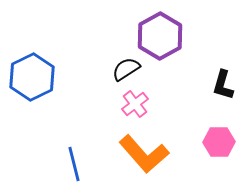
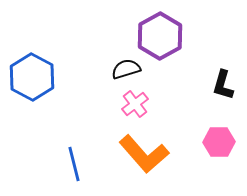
black semicircle: rotated 16 degrees clockwise
blue hexagon: rotated 6 degrees counterclockwise
